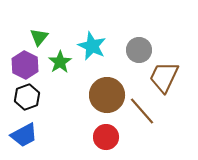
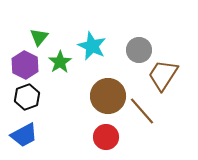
brown trapezoid: moved 1 px left, 2 px up; rotated 8 degrees clockwise
brown circle: moved 1 px right, 1 px down
